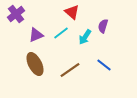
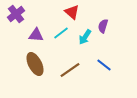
purple triangle: rotated 28 degrees clockwise
